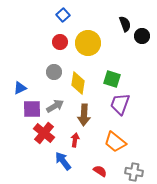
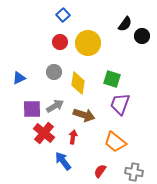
black semicircle: rotated 56 degrees clockwise
blue triangle: moved 1 px left, 10 px up
brown arrow: rotated 75 degrees counterclockwise
red arrow: moved 2 px left, 3 px up
red semicircle: rotated 88 degrees counterclockwise
